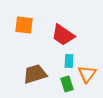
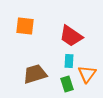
orange square: moved 1 px right, 1 px down
red trapezoid: moved 8 px right, 1 px down
